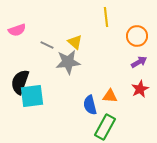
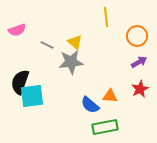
gray star: moved 3 px right
blue semicircle: rotated 36 degrees counterclockwise
green rectangle: rotated 50 degrees clockwise
